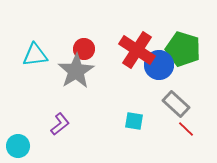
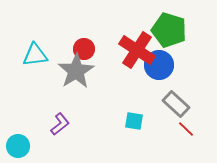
green pentagon: moved 14 px left, 19 px up
